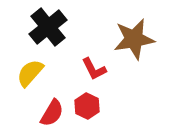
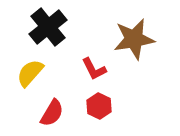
red hexagon: moved 12 px right
